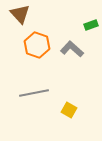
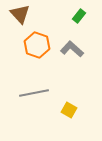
green rectangle: moved 12 px left, 9 px up; rotated 32 degrees counterclockwise
